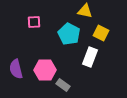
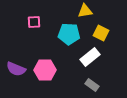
yellow triangle: rotated 21 degrees counterclockwise
cyan pentagon: rotated 25 degrees counterclockwise
white rectangle: rotated 30 degrees clockwise
purple semicircle: rotated 54 degrees counterclockwise
gray rectangle: moved 29 px right
